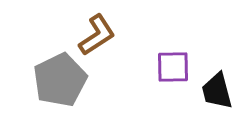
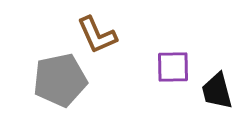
brown L-shape: rotated 99 degrees clockwise
gray pentagon: rotated 14 degrees clockwise
